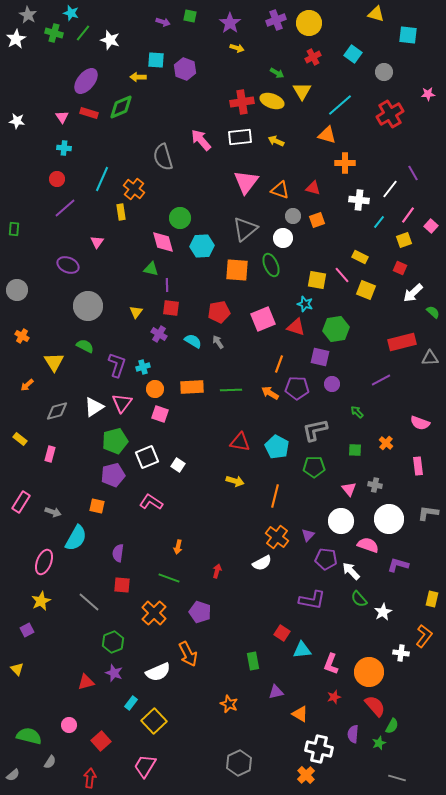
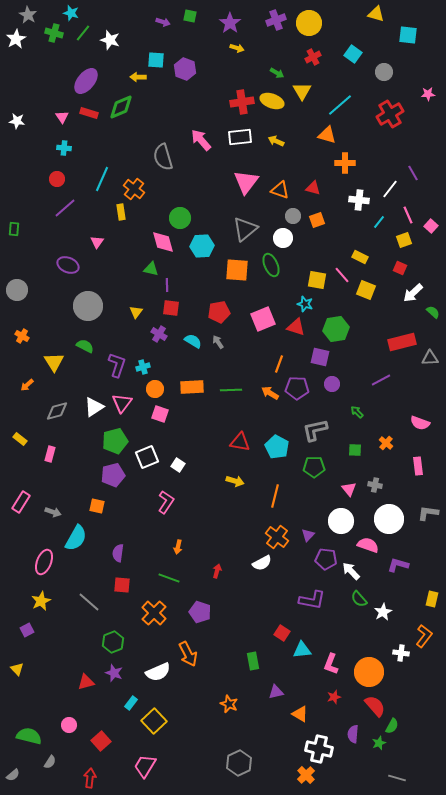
pink line at (408, 215): rotated 60 degrees counterclockwise
pink L-shape at (151, 502): moved 15 px right; rotated 90 degrees clockwise
